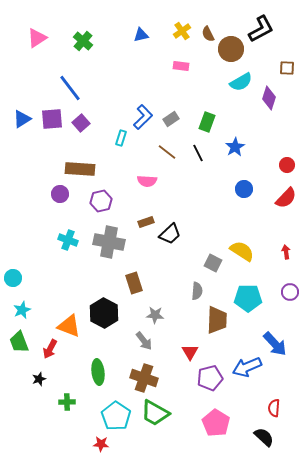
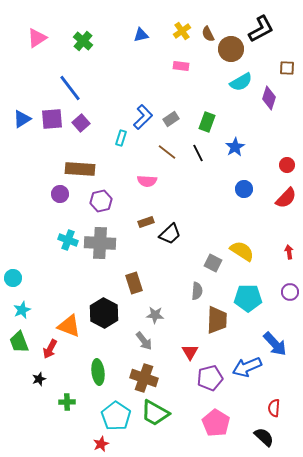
gray cross at (109, 242): moved 9 px left, 1 px down; rotated 8 degrees counterclockwise
red arrow at (286, 252): moved 3 px right
red star at (101, 444): rotated 28 degrees counterclockwise
